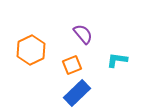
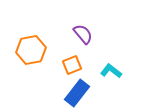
orange hexagon: rotated 16 degrees clockwise
cyan L-shape: moved 6 px left, 11 px down; rotated 30 degrees clockwise
blue rectangle: rotated 8 degrees counterclockwise
